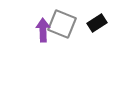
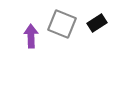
purple arrow: moved 12 px left, 6 px down
